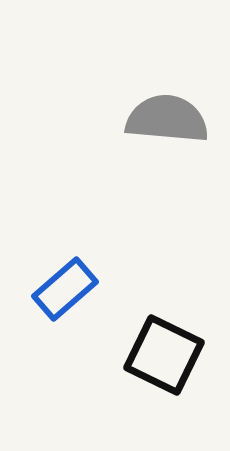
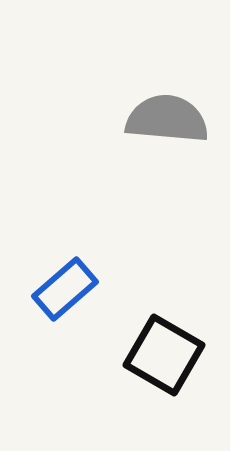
black square: rotated 4 degrees clockwise
